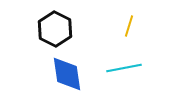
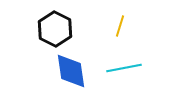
yellow line: moved 9 px left
blue diamond: moved 4 px right, 3 px up
